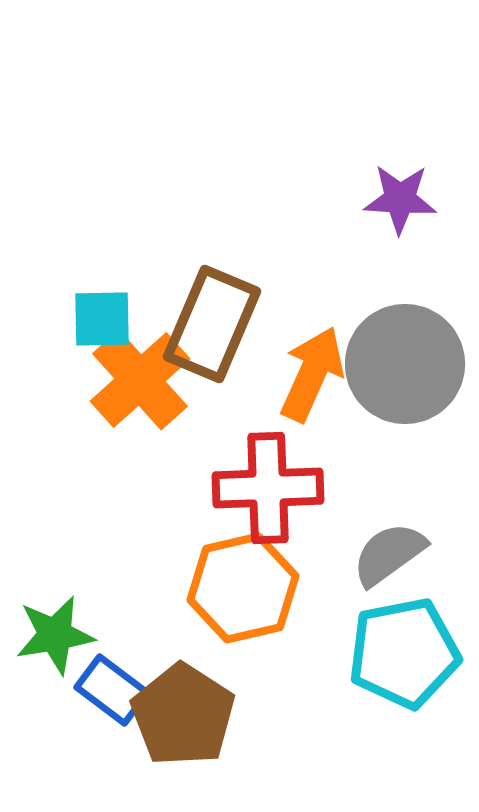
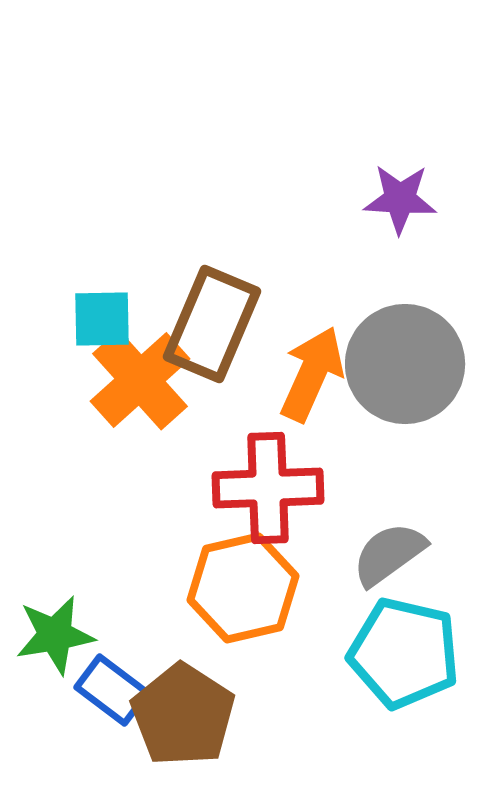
cyan pentagon: rotated 24 degrees clockwise
